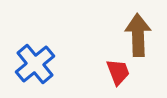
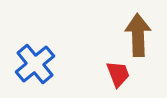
red trapezoid: moved 2 px down
